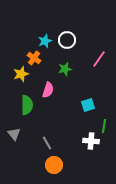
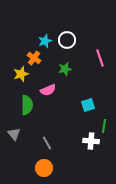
pink line: moved 1 px right, 1 px up; rotated 54 degrees counterclockwise
pink semicircle: rotated 49 degrees clockwise
orange circle: moved 10 px left, 3 px down
